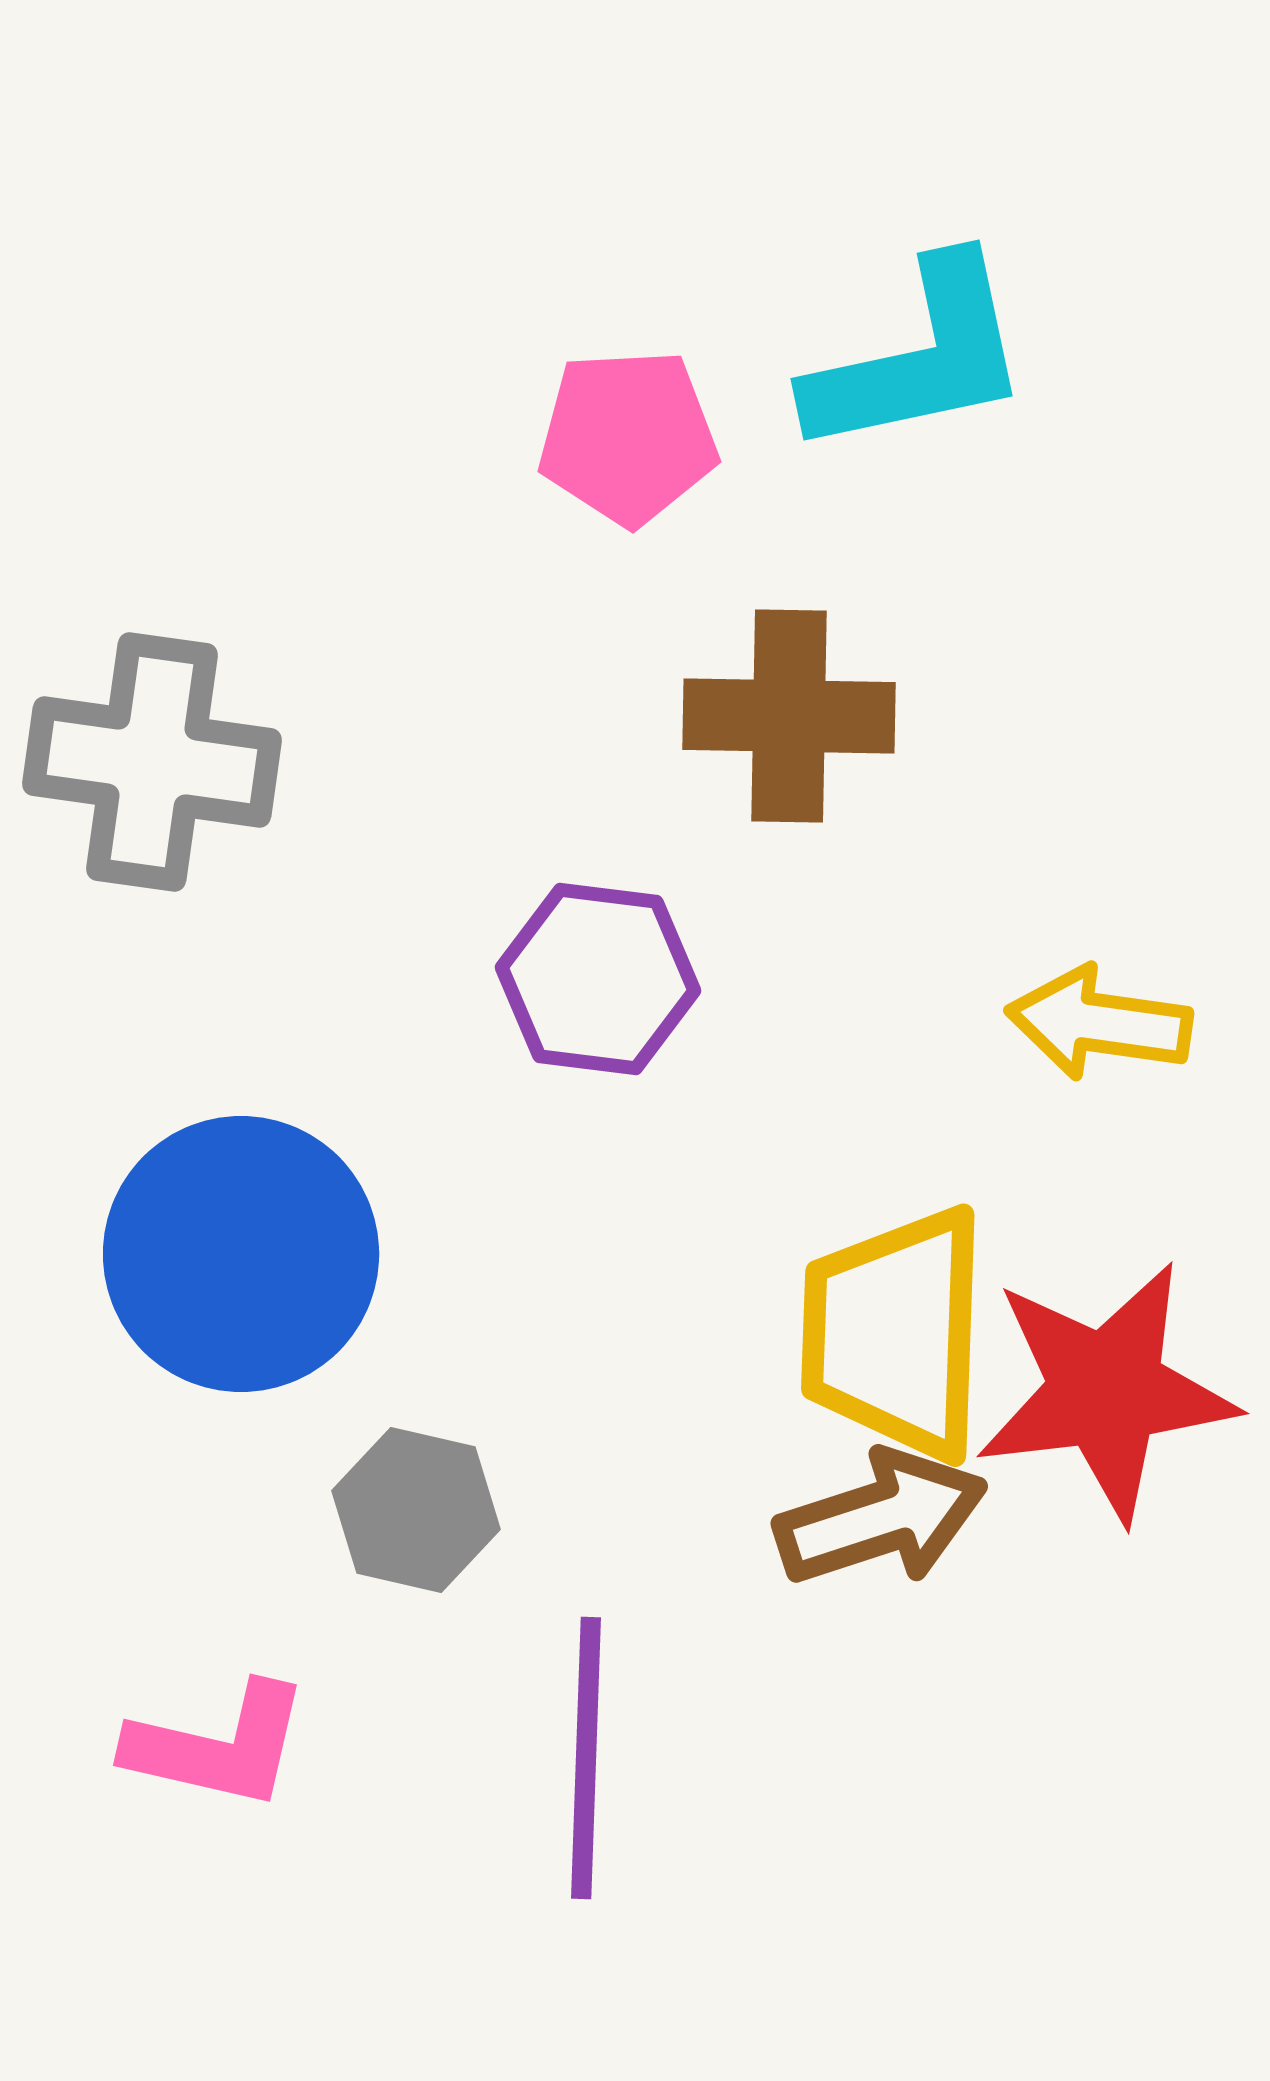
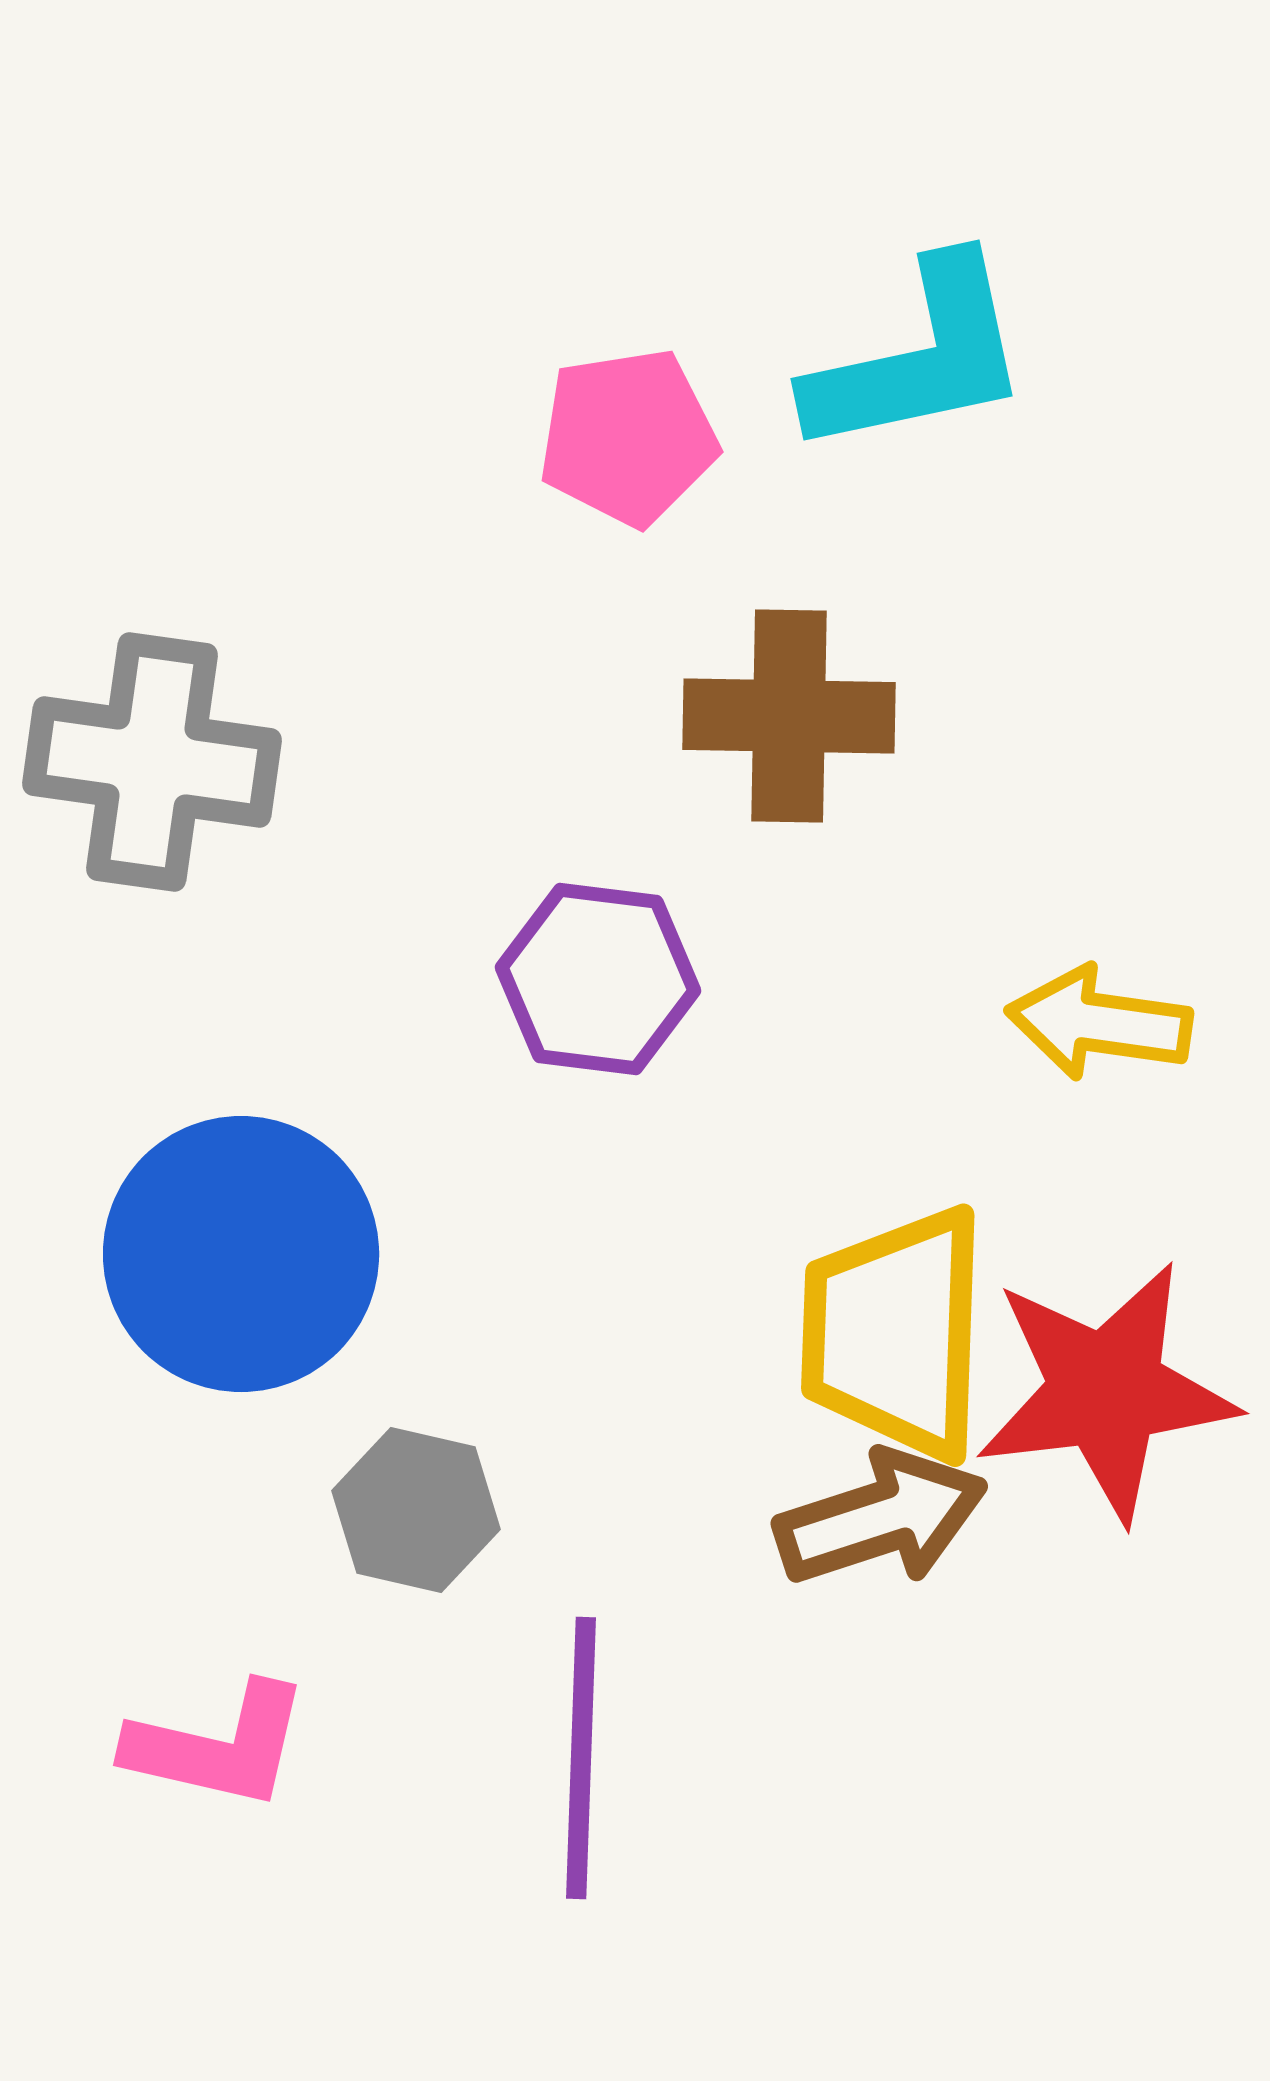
pink pentagon: rotated 6 degrees counterclockwise
purple line: moved 5 px left
